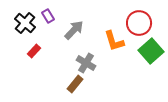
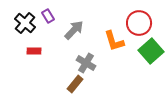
red rectangle: rotated 48 degrees clockwise
